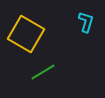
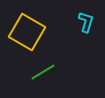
yellow square: moved 1 px right, 2 px up
